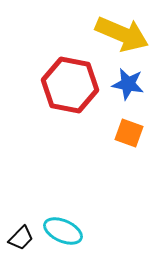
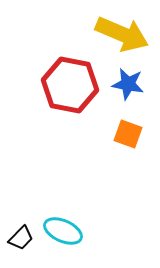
orange square: moved 1 px left, 1 px down
